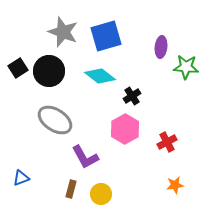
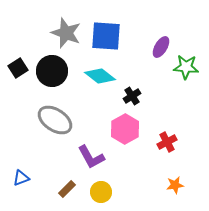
gray star: moved 3 px right, 1 px down
blue square: rotated 20 degrees clockwise
purple ellipse: rotated 25 degrees clockwise
black circle: moved 3 px right
purple L-shape: moved 6 px right
brown rectangle: moved 4 px left; rotated 30 degrees clockwise
yellow circle: moved 2 px up
